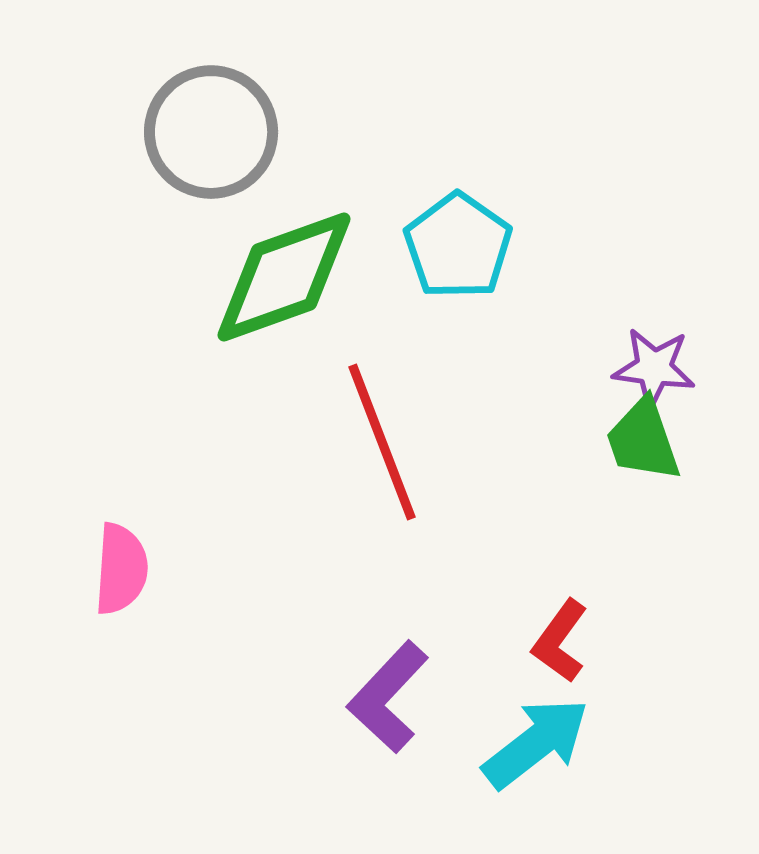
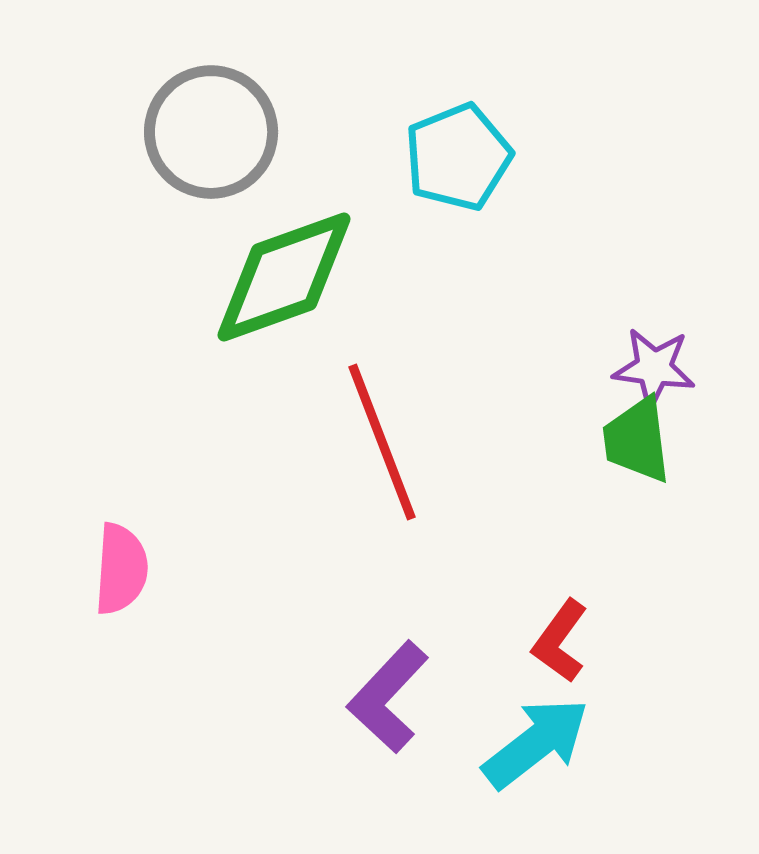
cyan pentagon: moved 89 px up; rotated 15 degrees clockwise
green trapezoid: moved 6 px left; rotated 12 degrees clockwise
